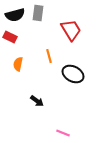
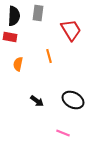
black semicircle: moved 1 px left, 1 px down; rotated 72 degrees counterclockwise
red rectangle: rotated 16 degrees counterclockwise
black ellipse: moved 26 px down
